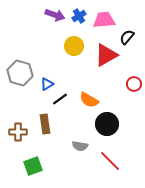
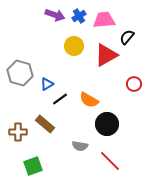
brown rectangle: rotated 42 degrees counterclockwise
